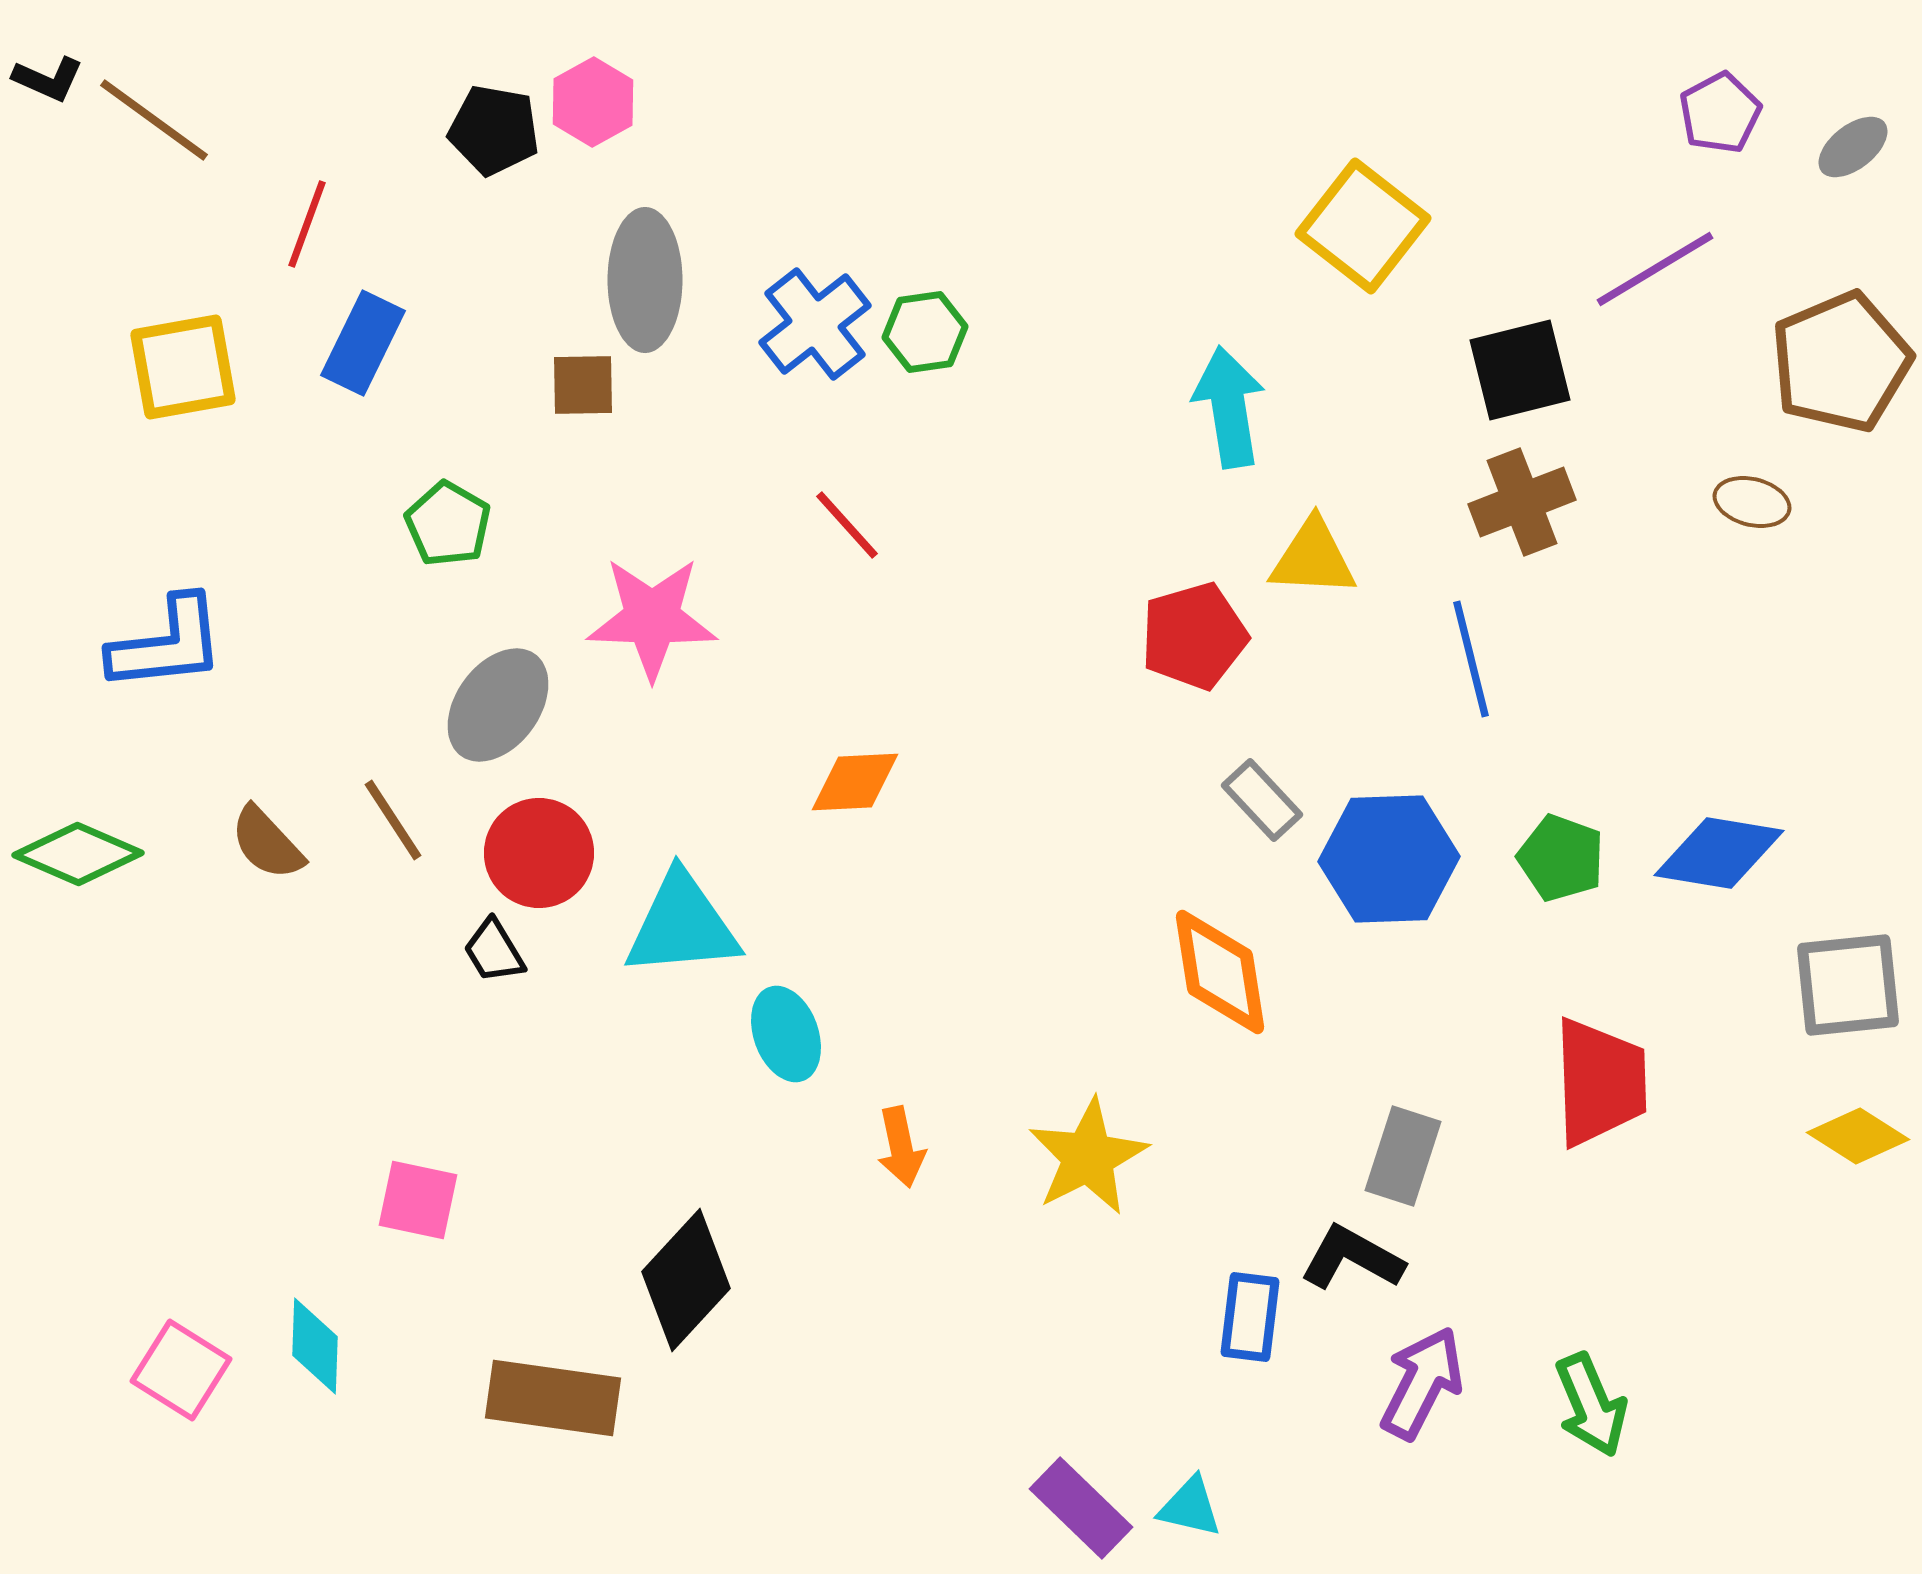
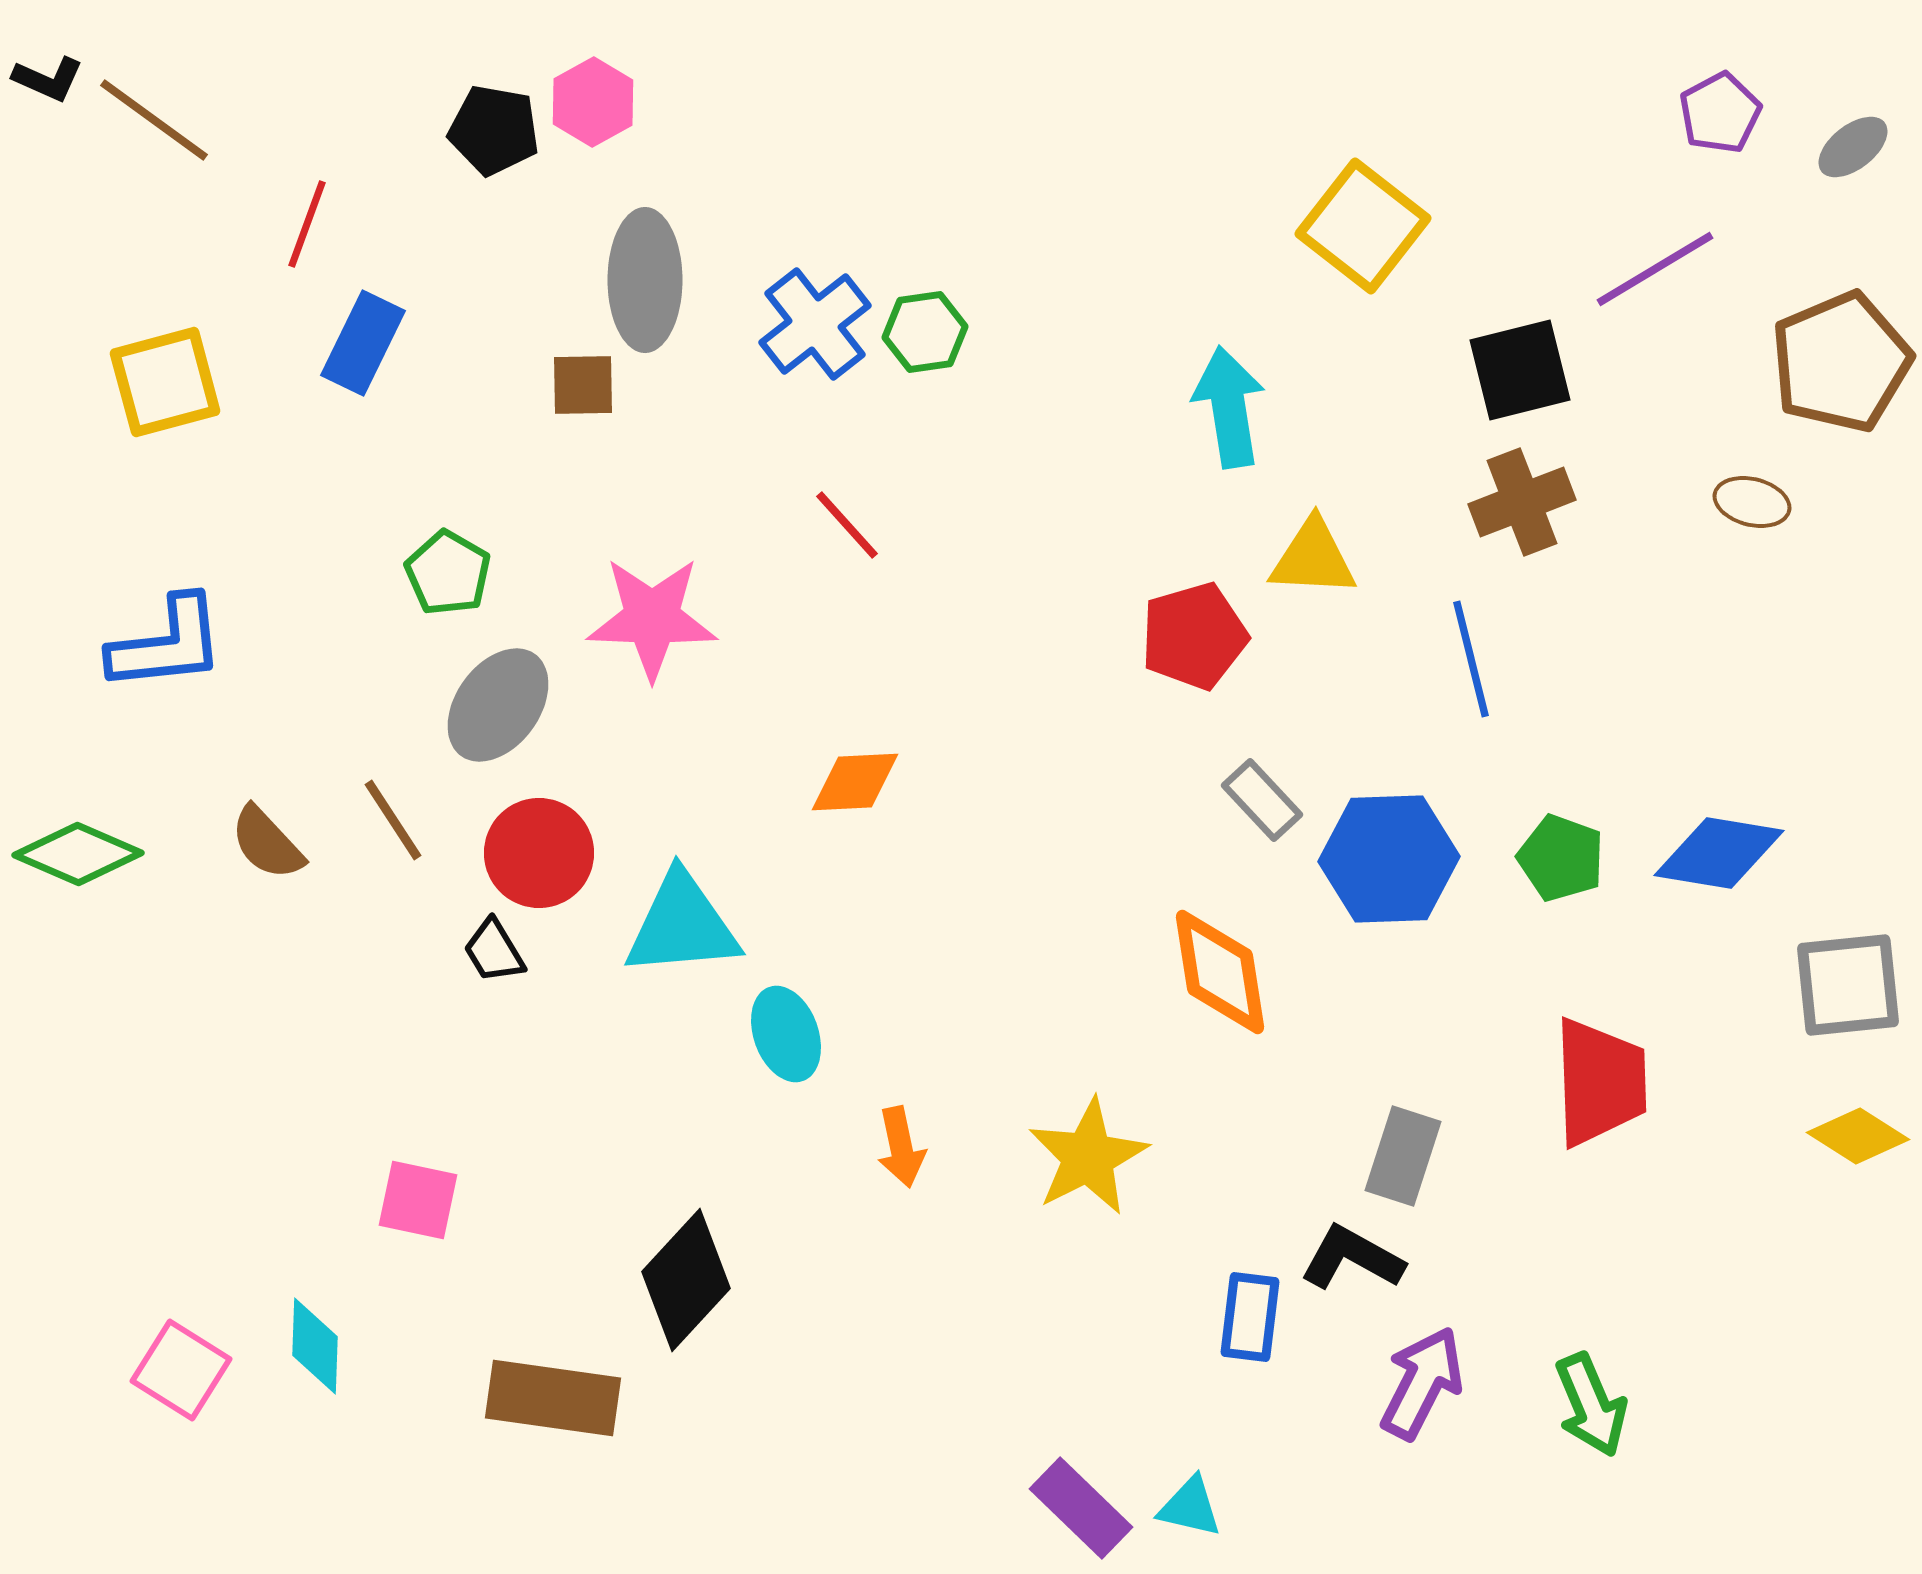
yellow square at (183, 367): moved 18 px left, 15 px down; rotated 5 degrees counterclockwise
green pentagon at (448, 524): moved 49 px down
